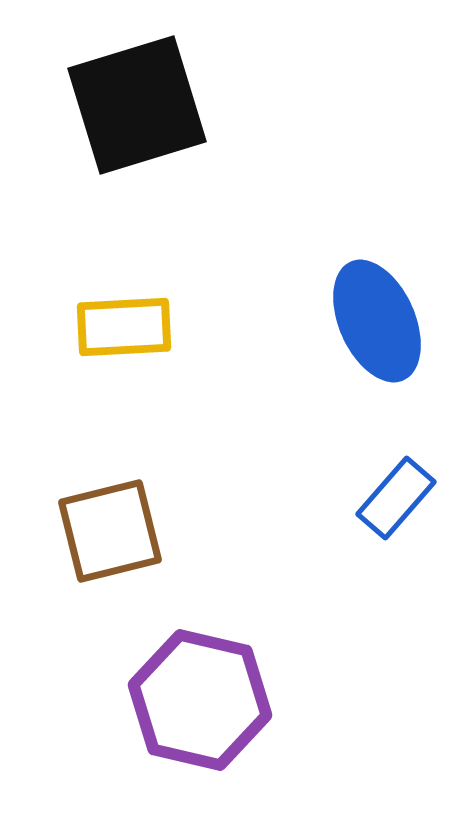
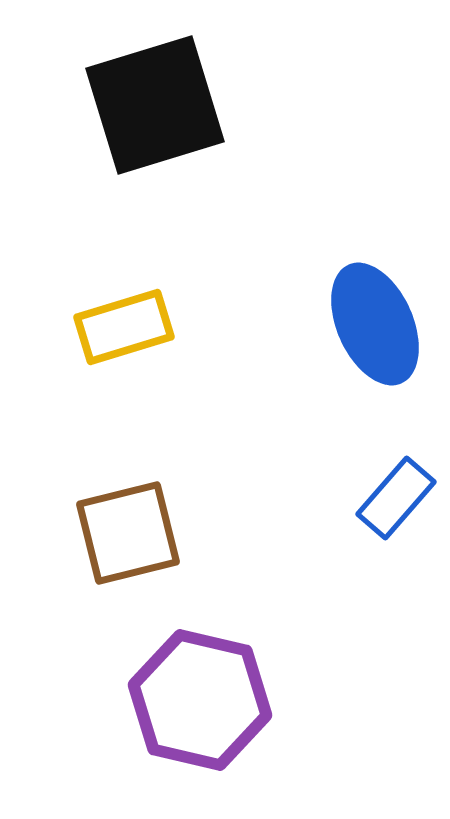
black square: moved 18 px right
blue ellipse: moved 2 px left, 3 px down
yellow rectangle: rotated 14 degrees counterclockwise
brown square: moved 18 px right, 2 px down
